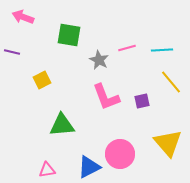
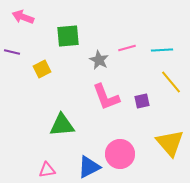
green square: moved 1 px left, 1 px down; rotated 15 degrees counterclockwise
yellow square: moved 11 px up
yellow triangle: moved 2 px right
